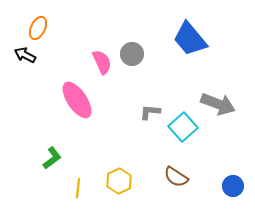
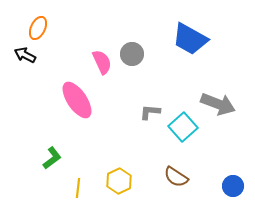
blue trapezoid: rotated 21 degrees counterclockwise
